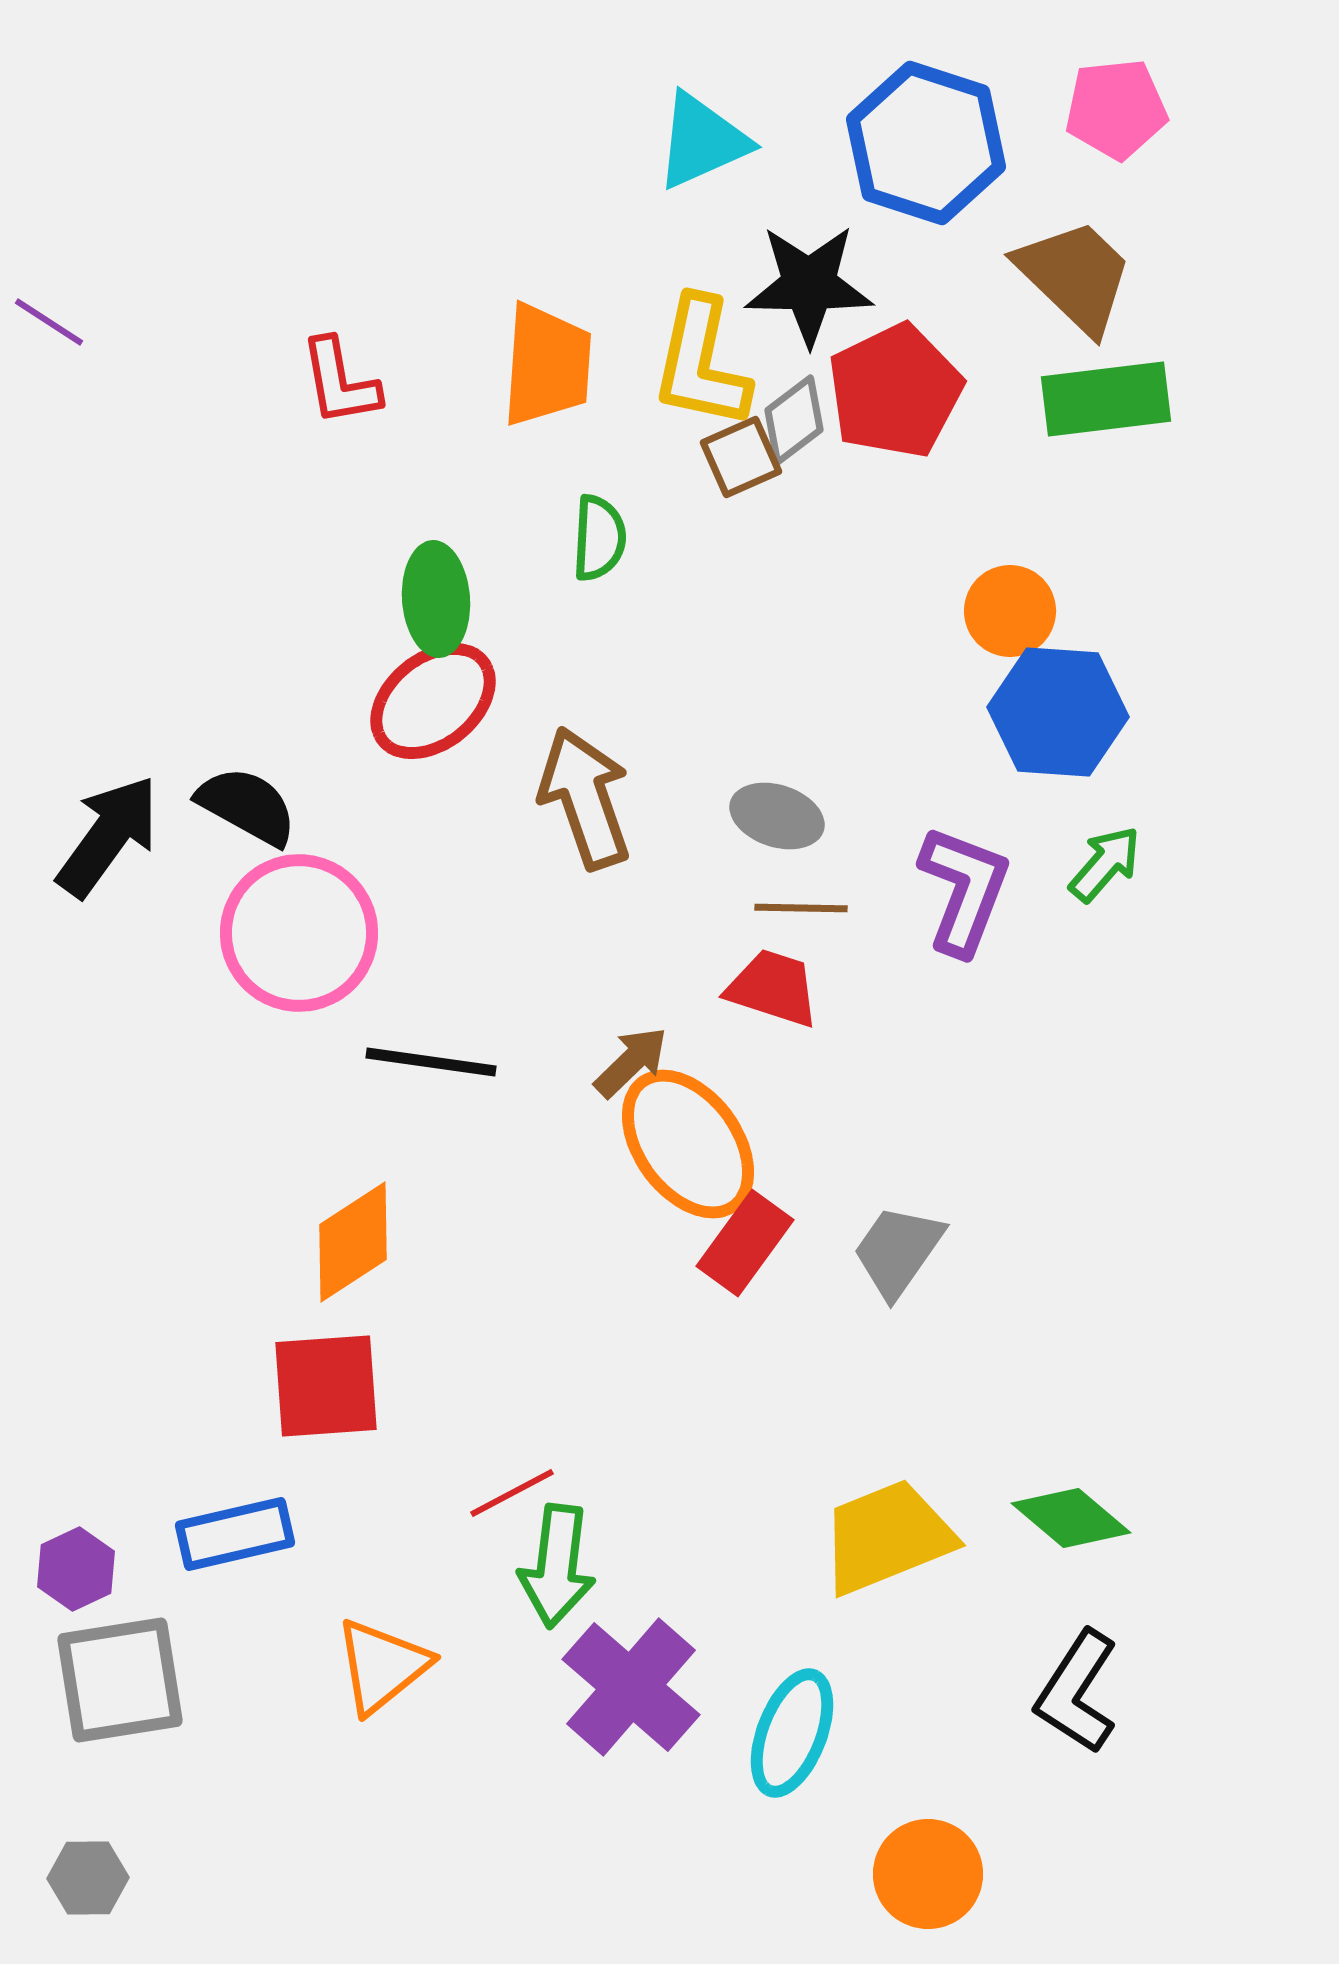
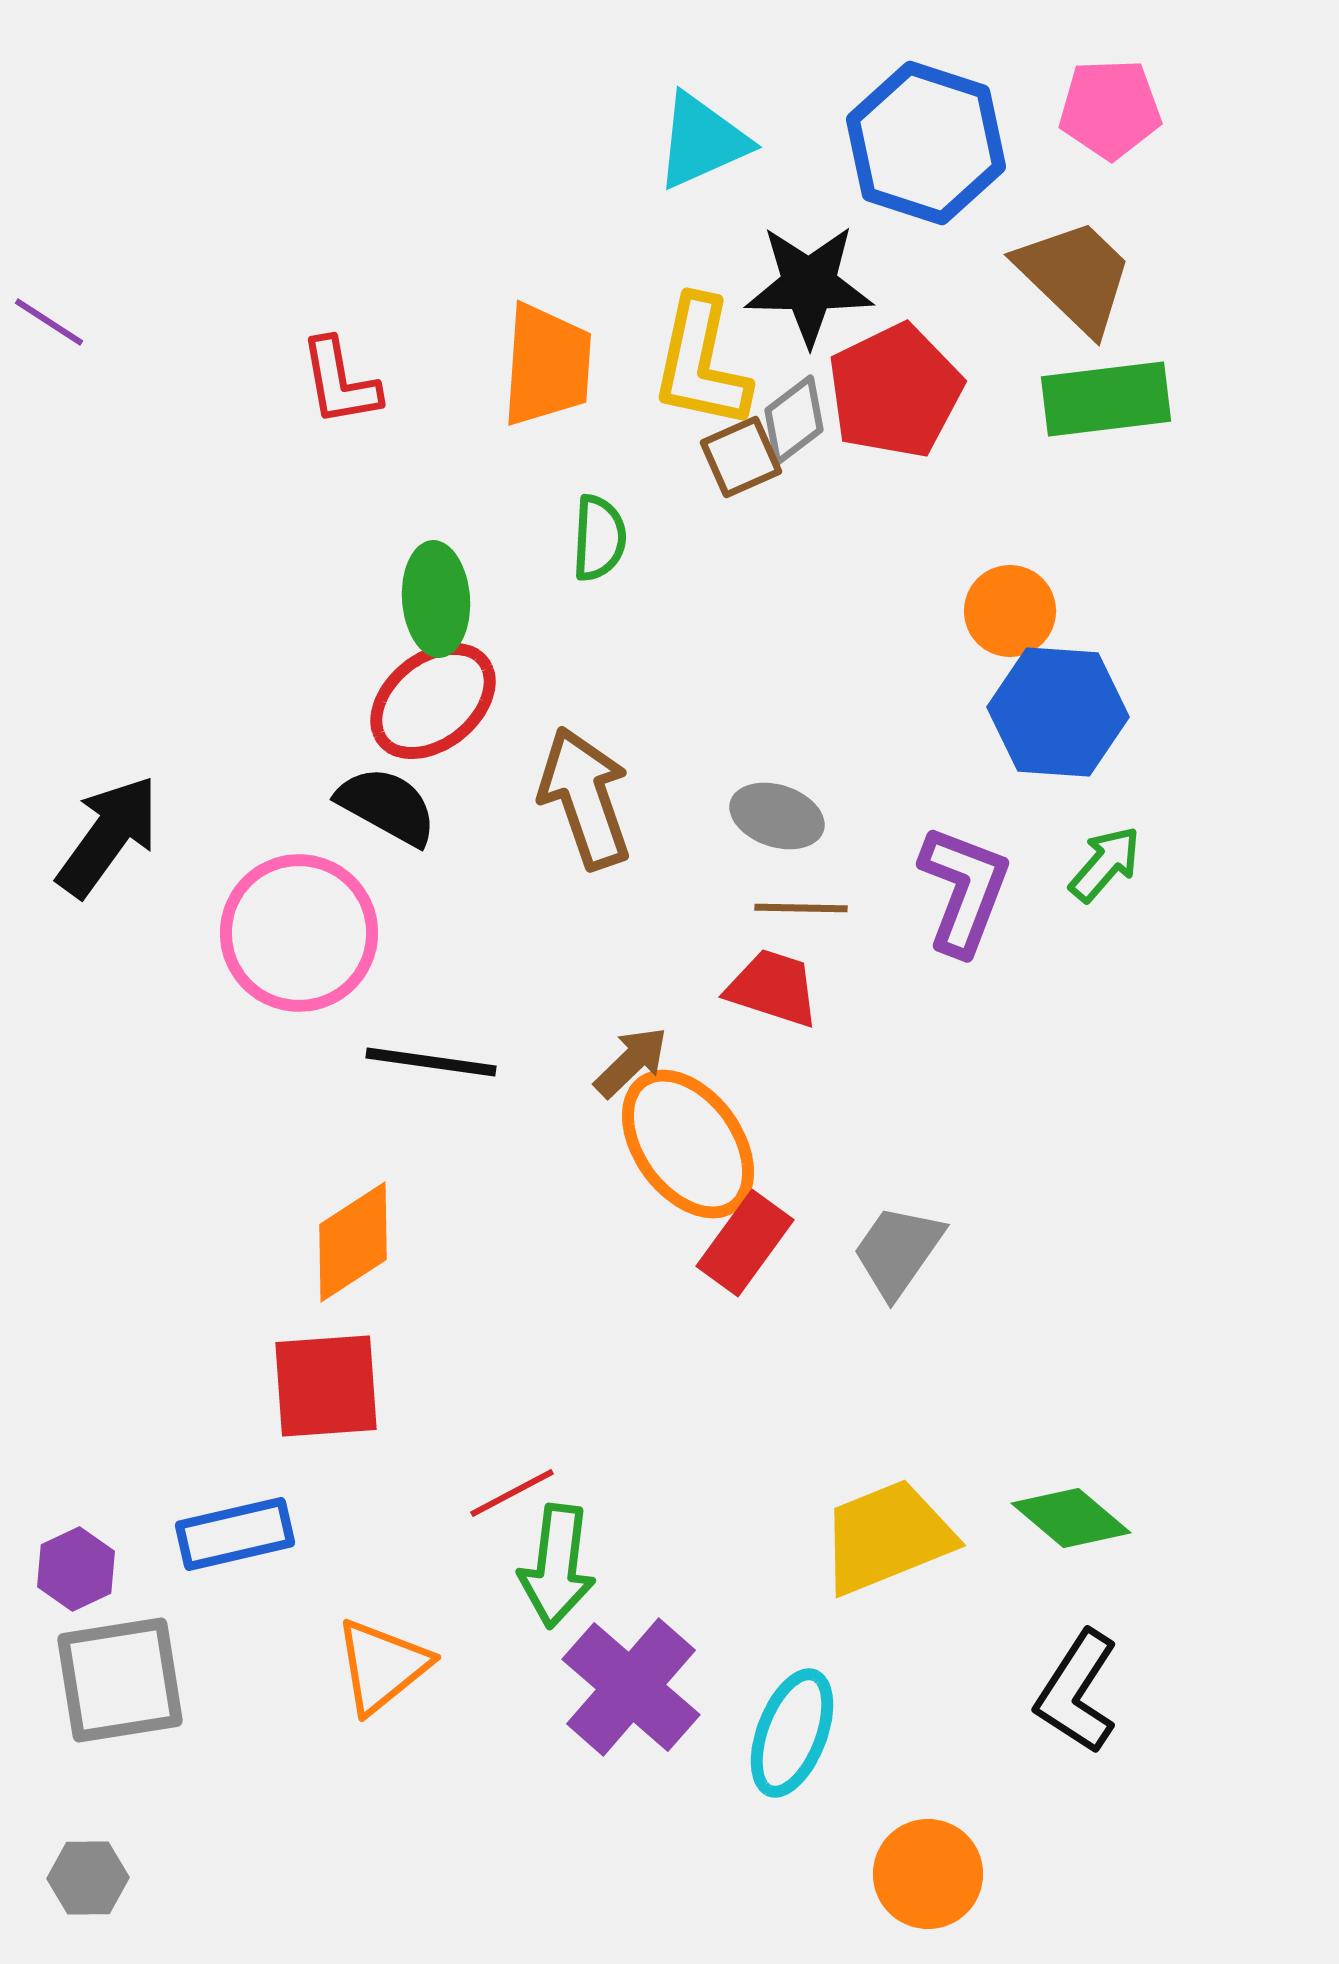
pink pentagon at (1116, 109): moved 6 px left; rotated 4 degrees clockwise
black semicircle at (247, 806): moved 140 px right
